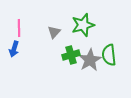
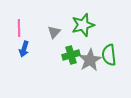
blue arrow: moved 10 px right
